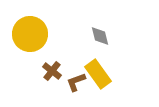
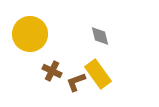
brown cross: rotated 12 degrees counterclockwise
